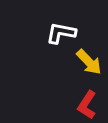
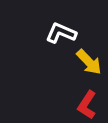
white L-shape: rotated 12 degrees clockwise
